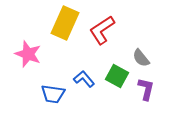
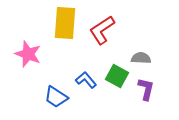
yellow rectangle: rotated 20 degrees counterclockwise
gray semicircle: rotated 132 degrees clockwise
blue L-shape: moved 2 px right, 1 px down
blue trapezoid: moved 3 px right, 3 px down; rotated 25 degrees clockwise
